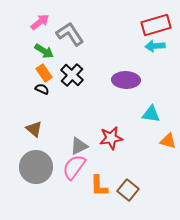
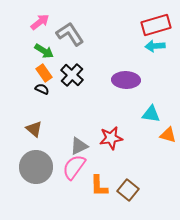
orange triangle: moved 6 px up
